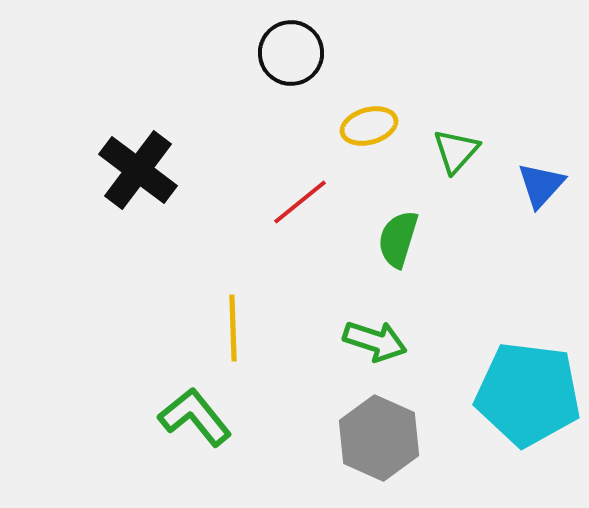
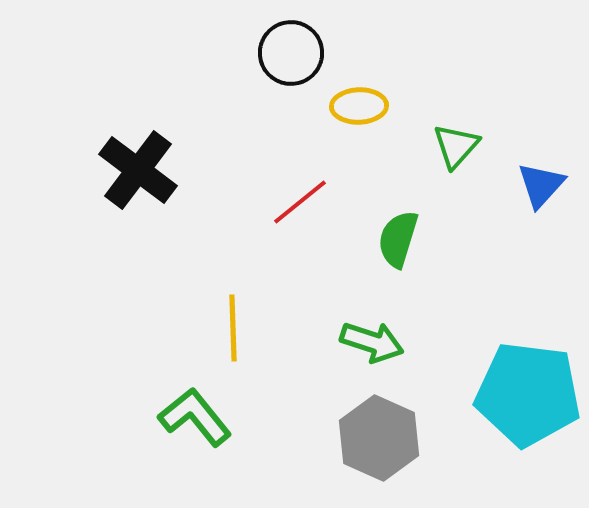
yellow ellipse: moved 10 px left, 20 px up; rotated 14 degrees clockwise
green triangle: moved 5 px up
green arrow: moved 3 px left, 1 px down
